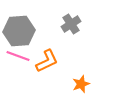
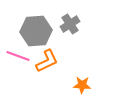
gray cross: moved 1 px left
gray hexagon: moved 17 px right
orange star: moved 1 px right, 1 px down; rotated 24 degrees clockwise
